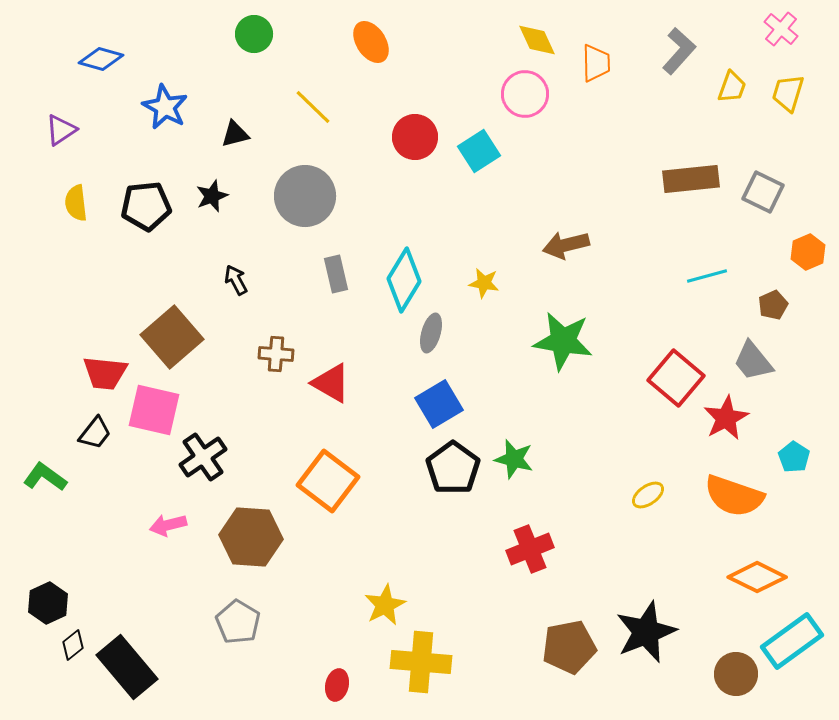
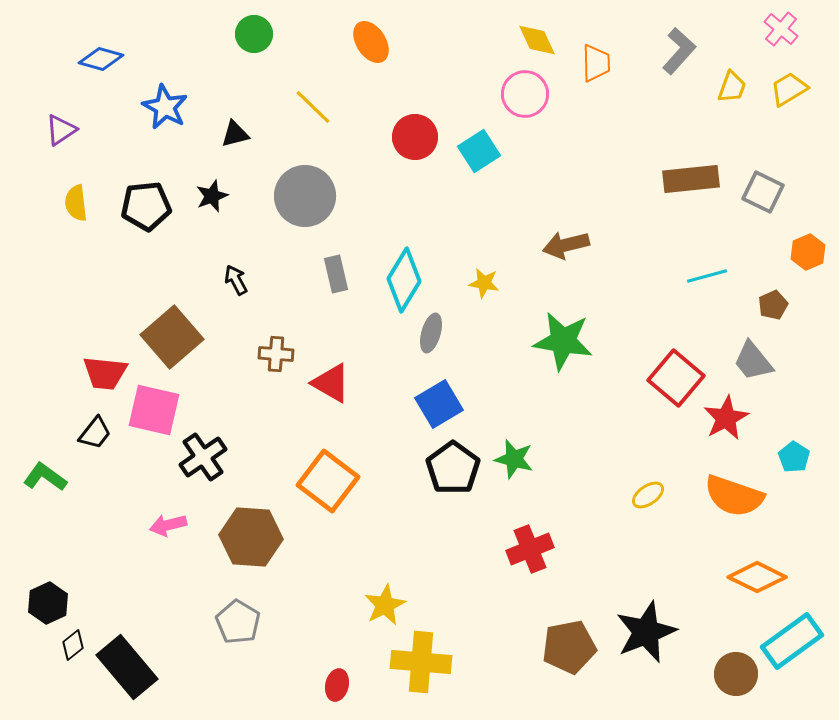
yellow trapezoid at (788, 93): moved 1 px right, 4 px up; rotated 42 degrees clockwise
